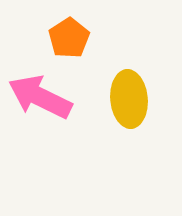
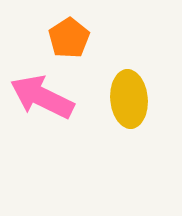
pink arrow: moved 2 px right
